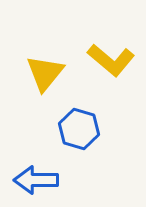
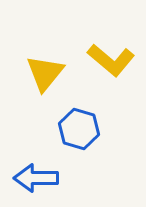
blue arrow: moved 2 px up
